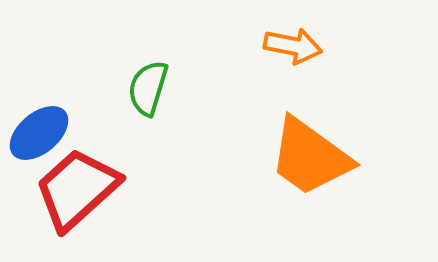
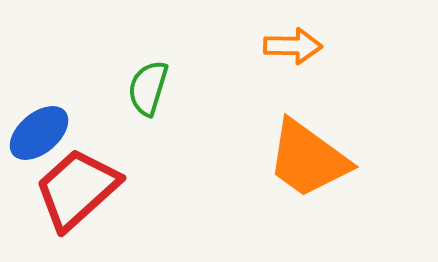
orange arrow: rotated 10 degrees counterclockwise
orange trapezoid: moved 2 px left, 2 px down
